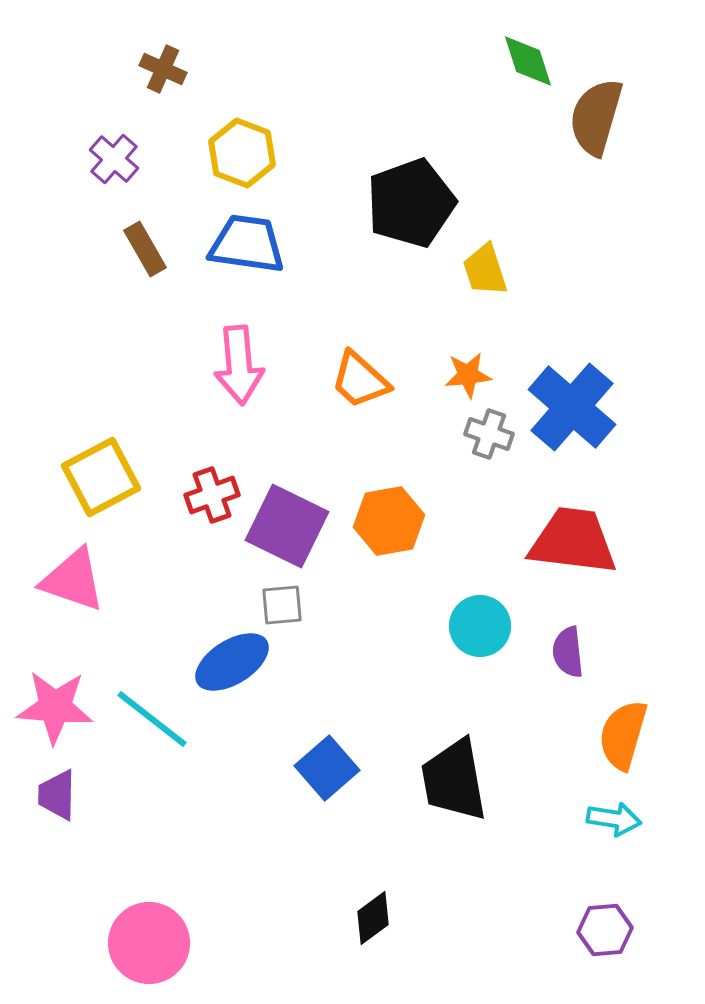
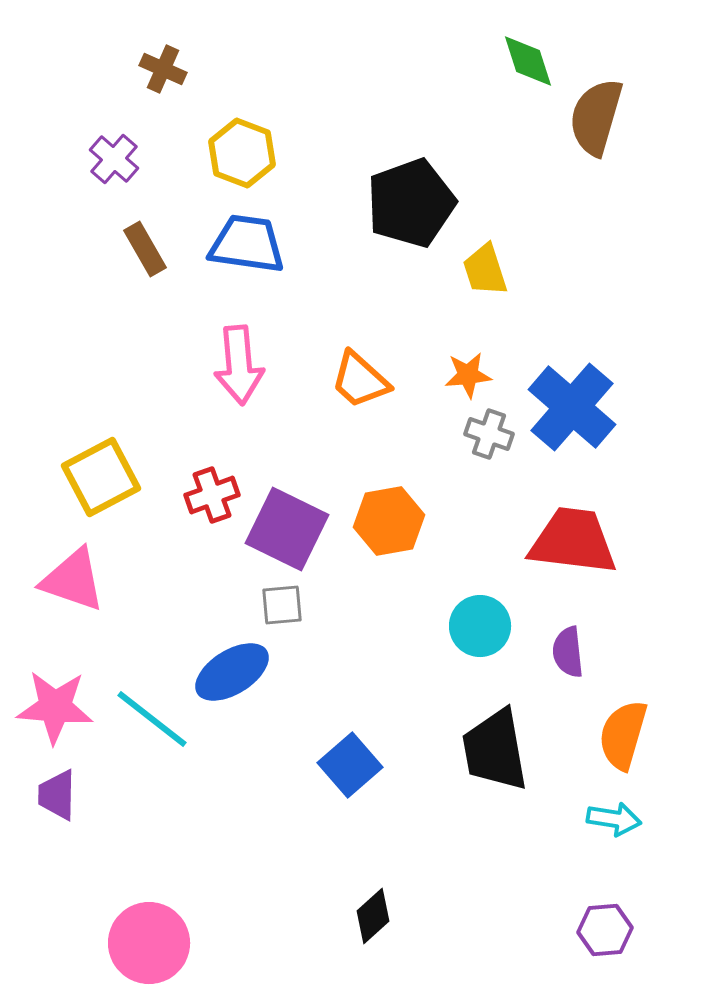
purple square: moved 3 px down
blue ellipse: moved 10 px down
blue square: moved 23 px right, 3 px up
black trapezoid: moved 41 px right, 30 px up
black diamond: moved 2 px up; rotated 6 degrees counterclockwise
